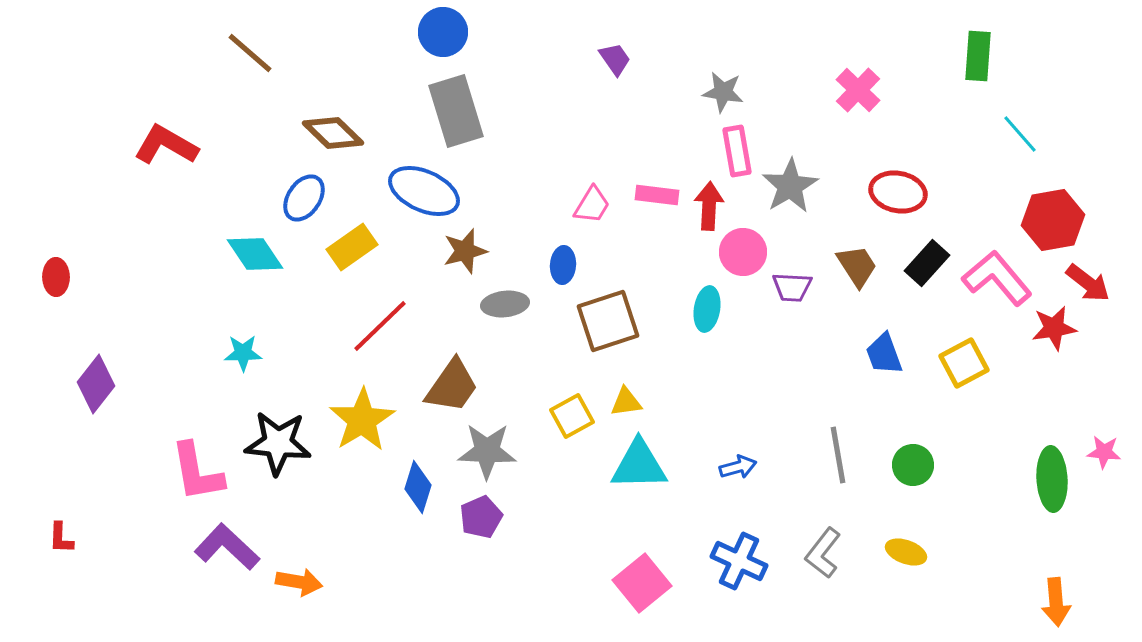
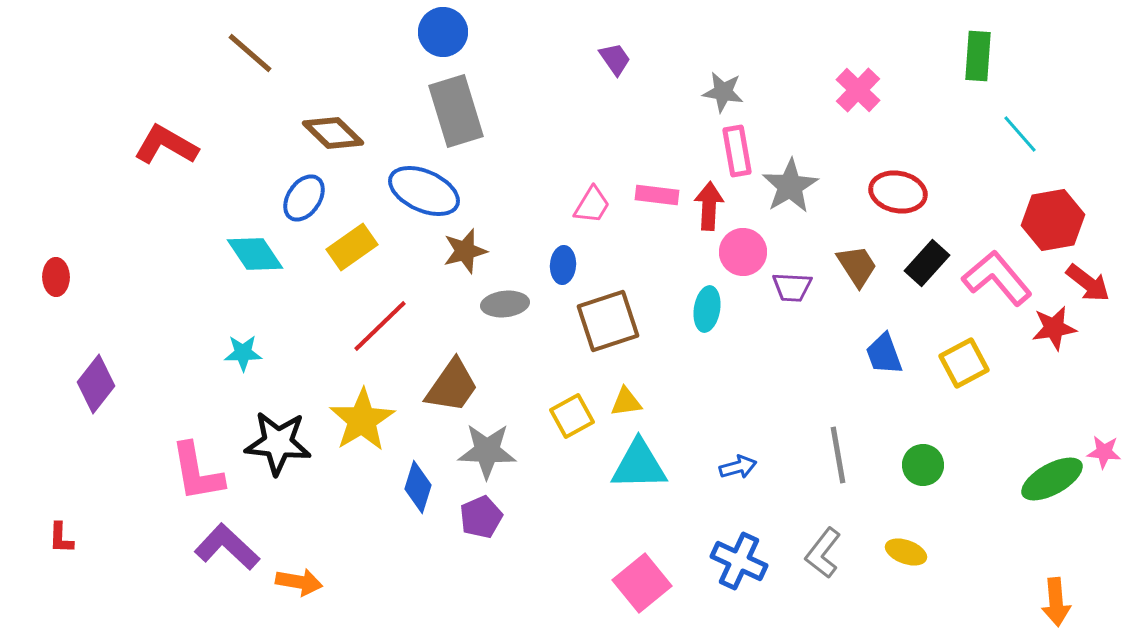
green circle at (913, 465): moved 10 px right
green ellipse at (1052, 479): rotated 64 degrees clockwise
